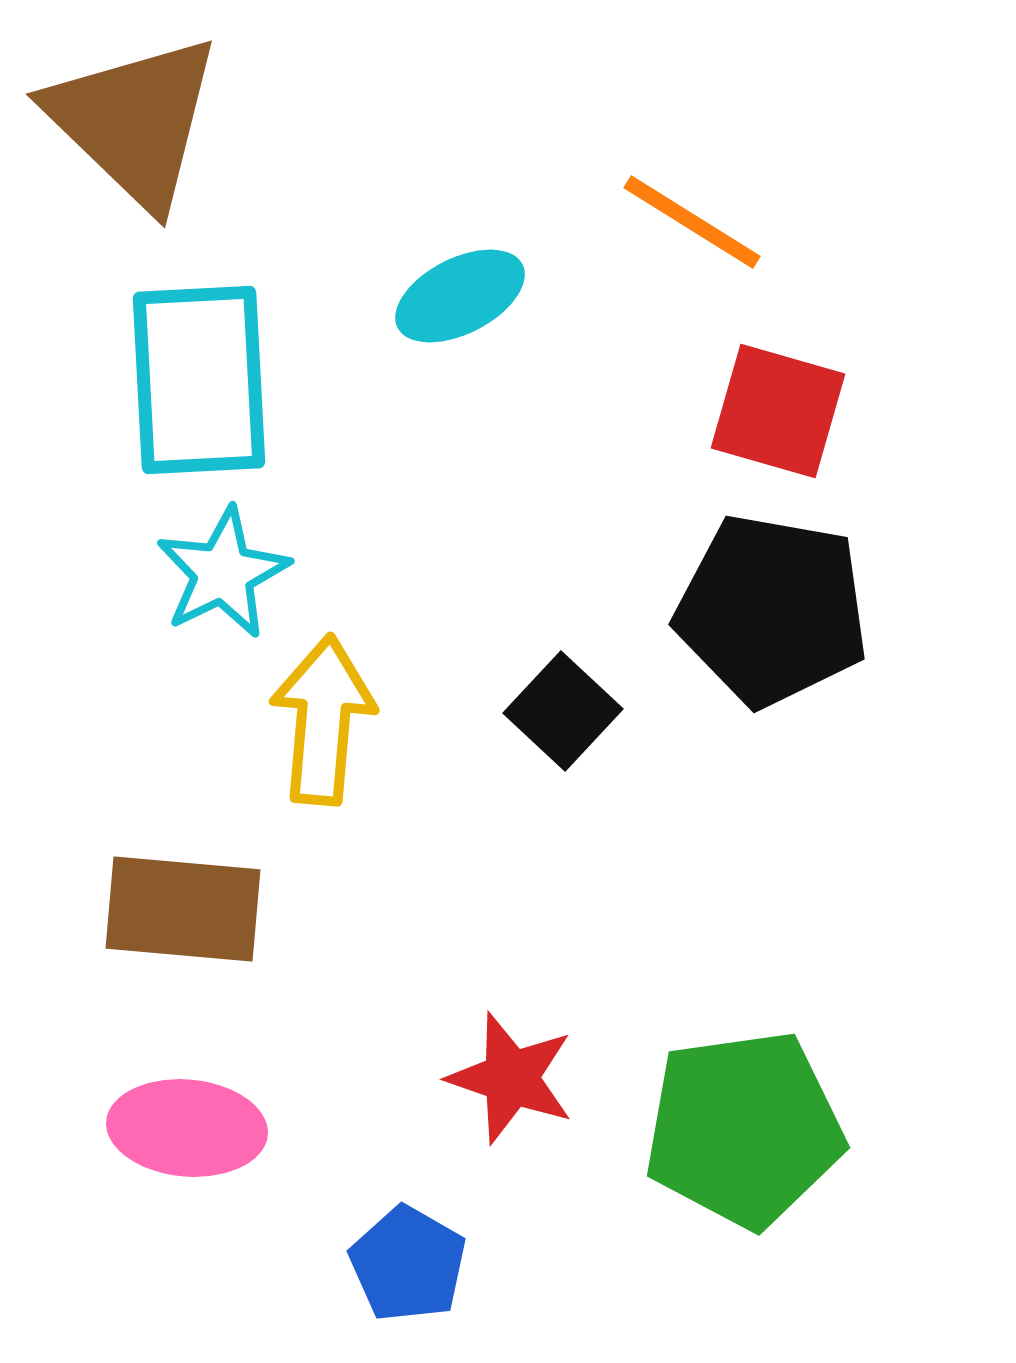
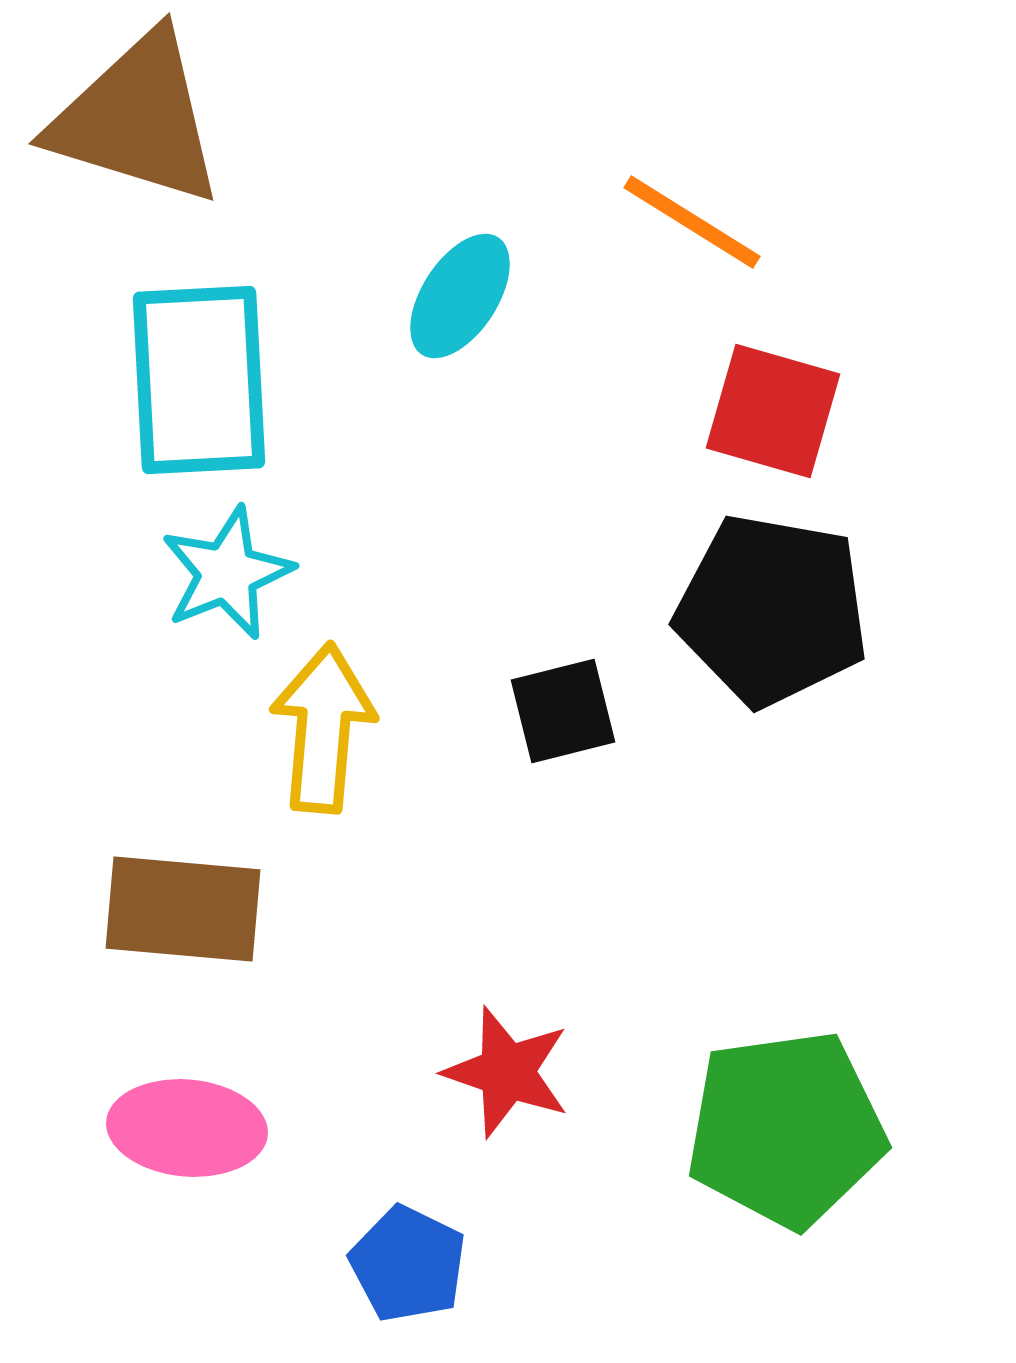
brown triangle: moved 3 px right, 2 px up; rotated 27 degrees counterclockwise
cyan ellipse: rotated 30 degrees counterclockwise
red square: moved 5 px left
cyan star: moved 4 px right; rotated 4 degrees clockwise
black square: rotated 33 degrees clockwise
yellow arrow: moved 8 px down
red star: moved 4 px left, 6 px up
green pentagon: moved 42 px right
blue pentagon: rotated 4 degrees counterclockwise
